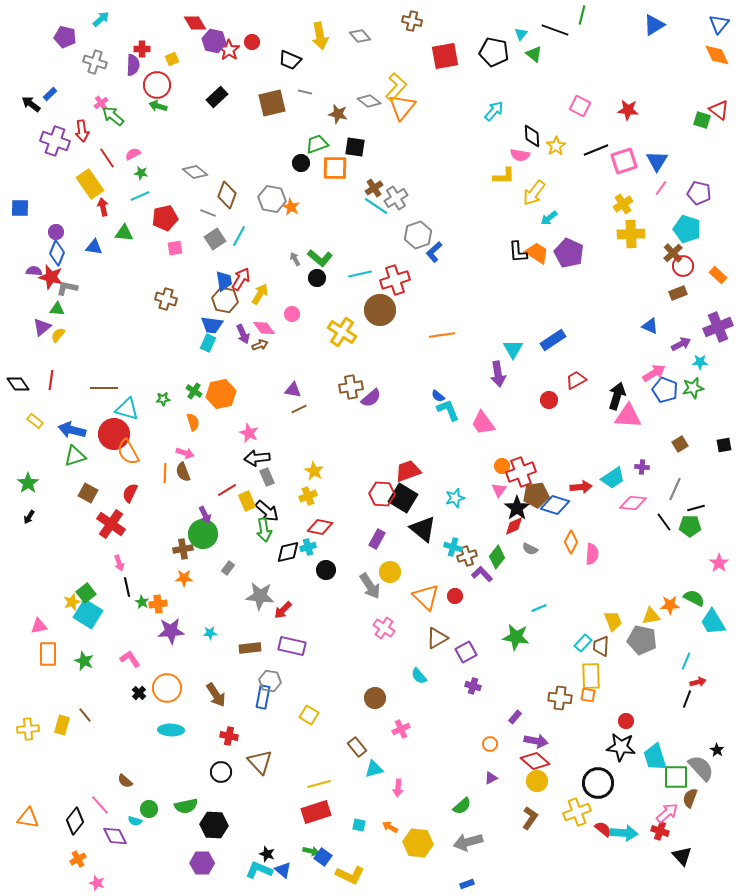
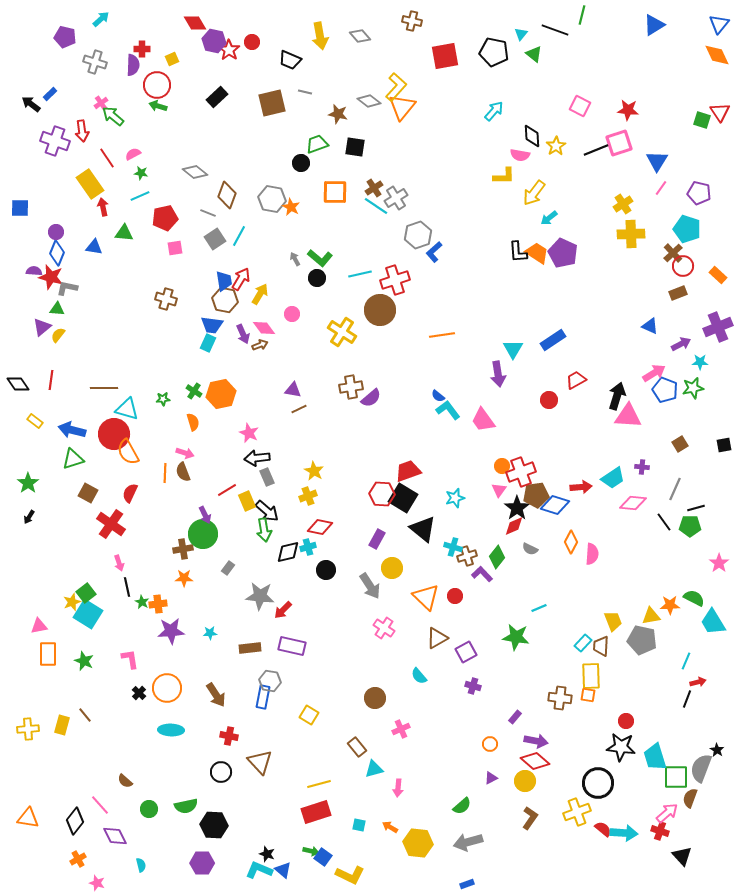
red triangle at (719, 110): moved 1 px right, 2 px down; rotated 20 degrees clockwise
pink square at (624, 161): moved 5 px left, 18 px up
orange square at (335, 168): moved 24 px down
purple pentagon at (569, 253): moved 6 px left
cyan L-shape at (448, 410): rotated 15 degrees counterclockwise
pink trapezoid at (483, 423): moved 3 px up
green triangle at (75, 456): moved 2 px left, 3 px down
yellow circle at (390, 572): moved 2 px right, 4 px up
pink L-shape at (130, 659): rotated 25 degrees clockwise
gray semicircle at (701, 768): rotated 116 degrees counterclockwise
yellow circle at (537, 781): moved 12 px left
cyan semicircle at (135, 821): moved 6 px right, 44 px down; rotated 120 degrees counterclockwise
